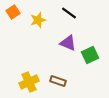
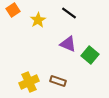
orange square: moved 2 px up
yellow star: rotated 14 degrees counterclockwise
purple triangle: moved 1 px down
green square: rotated 24 degrees counterclockwise
